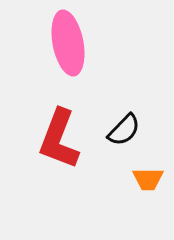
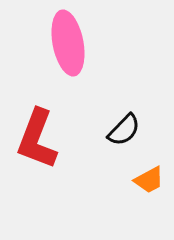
red L-shape: moved 22 px left
orange trapezoid: moved 1 px right, 1 px down; rotated 28 degrees counterclockwise
